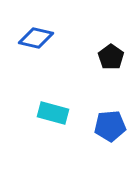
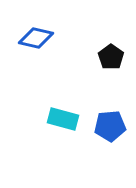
cyan rectangle: moved 10 px right, 6 px down
